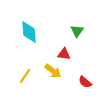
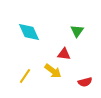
cyan diamond: rotated 20 degrees counterclockwise
red semicircle: rotated 56 degrees counterclockwise
